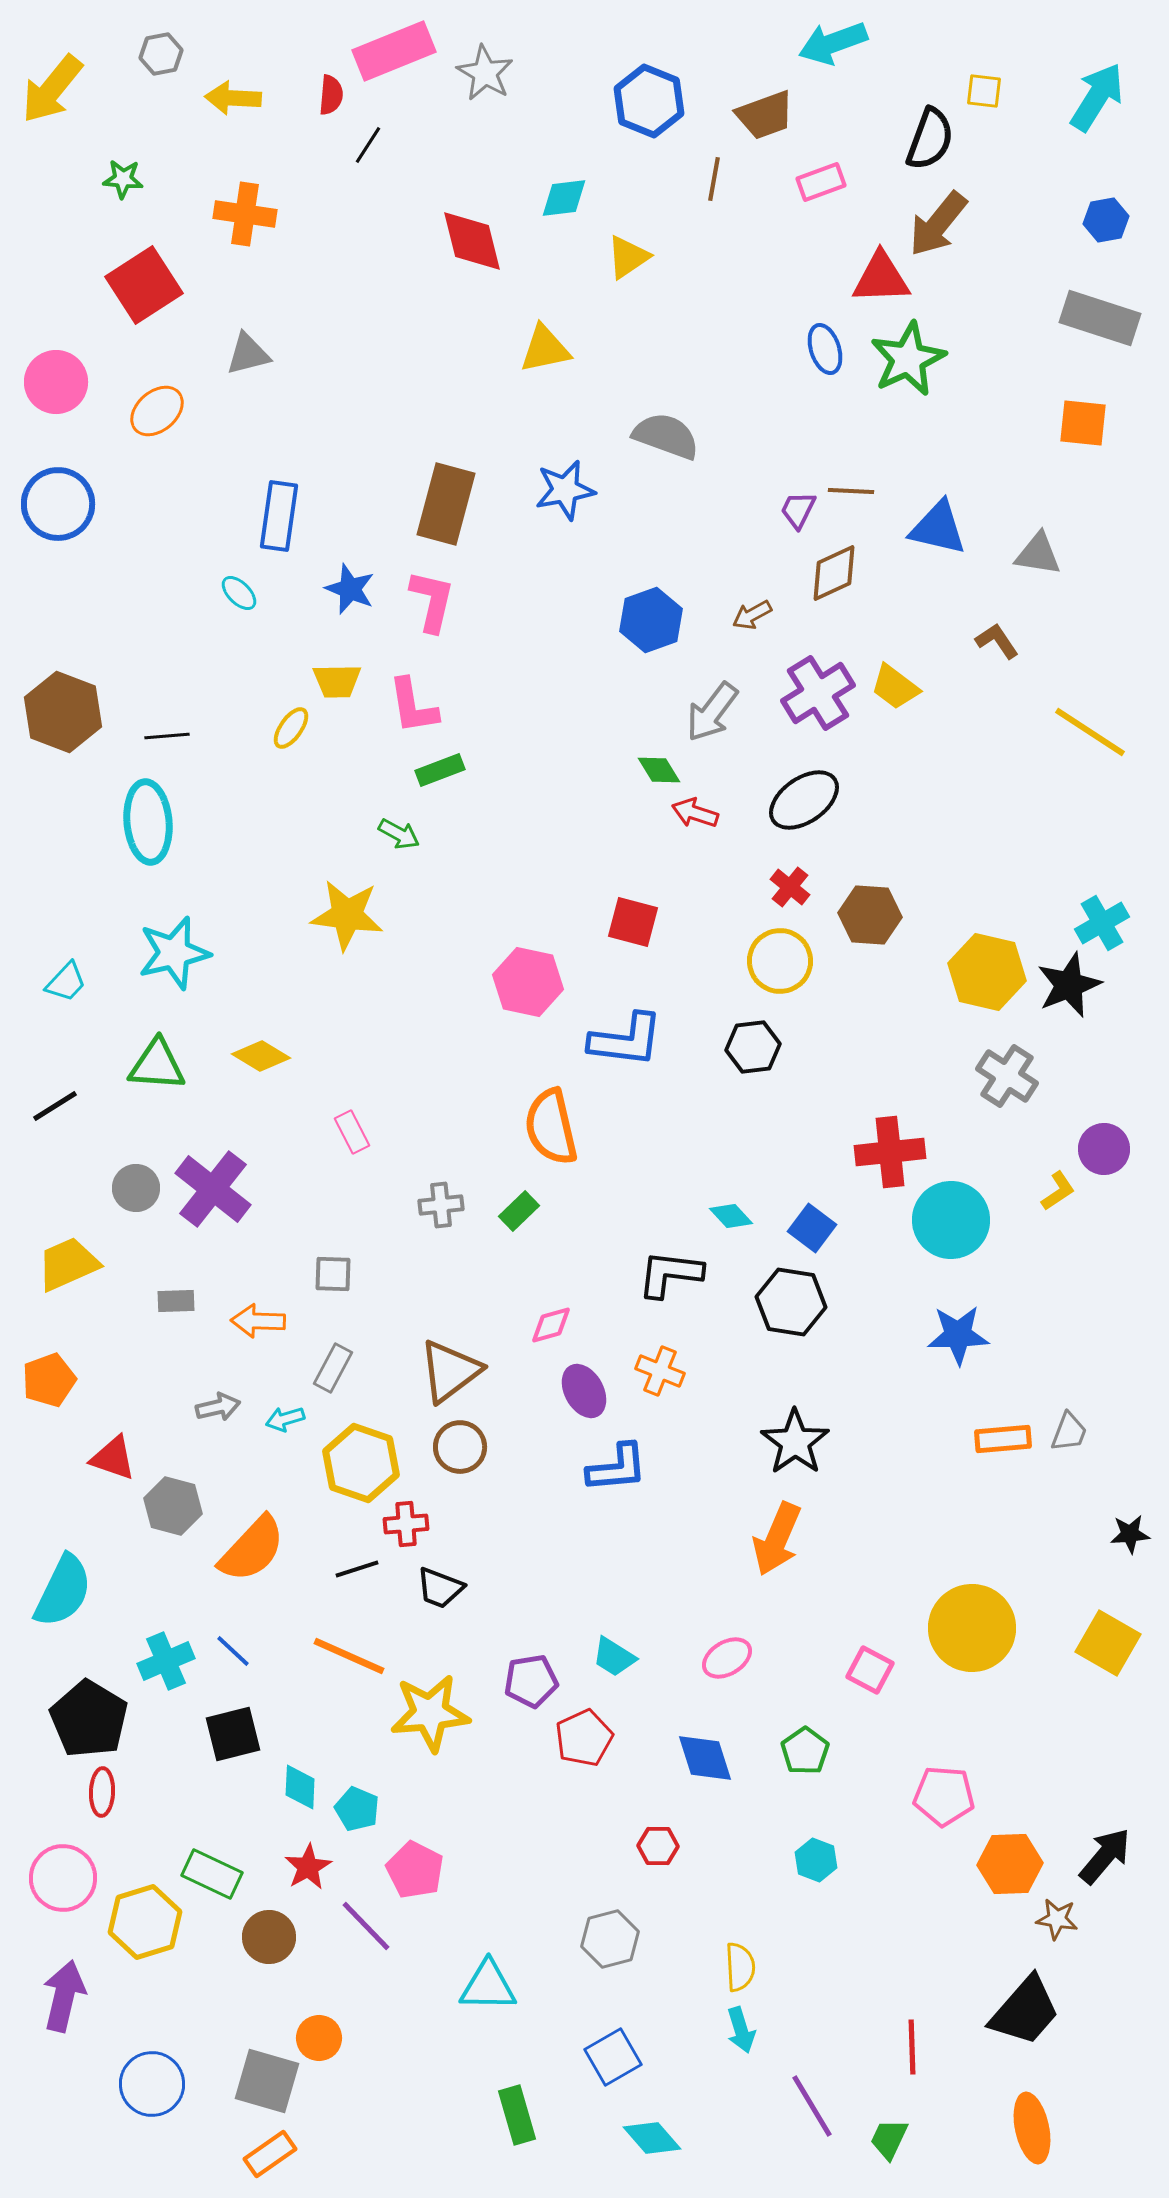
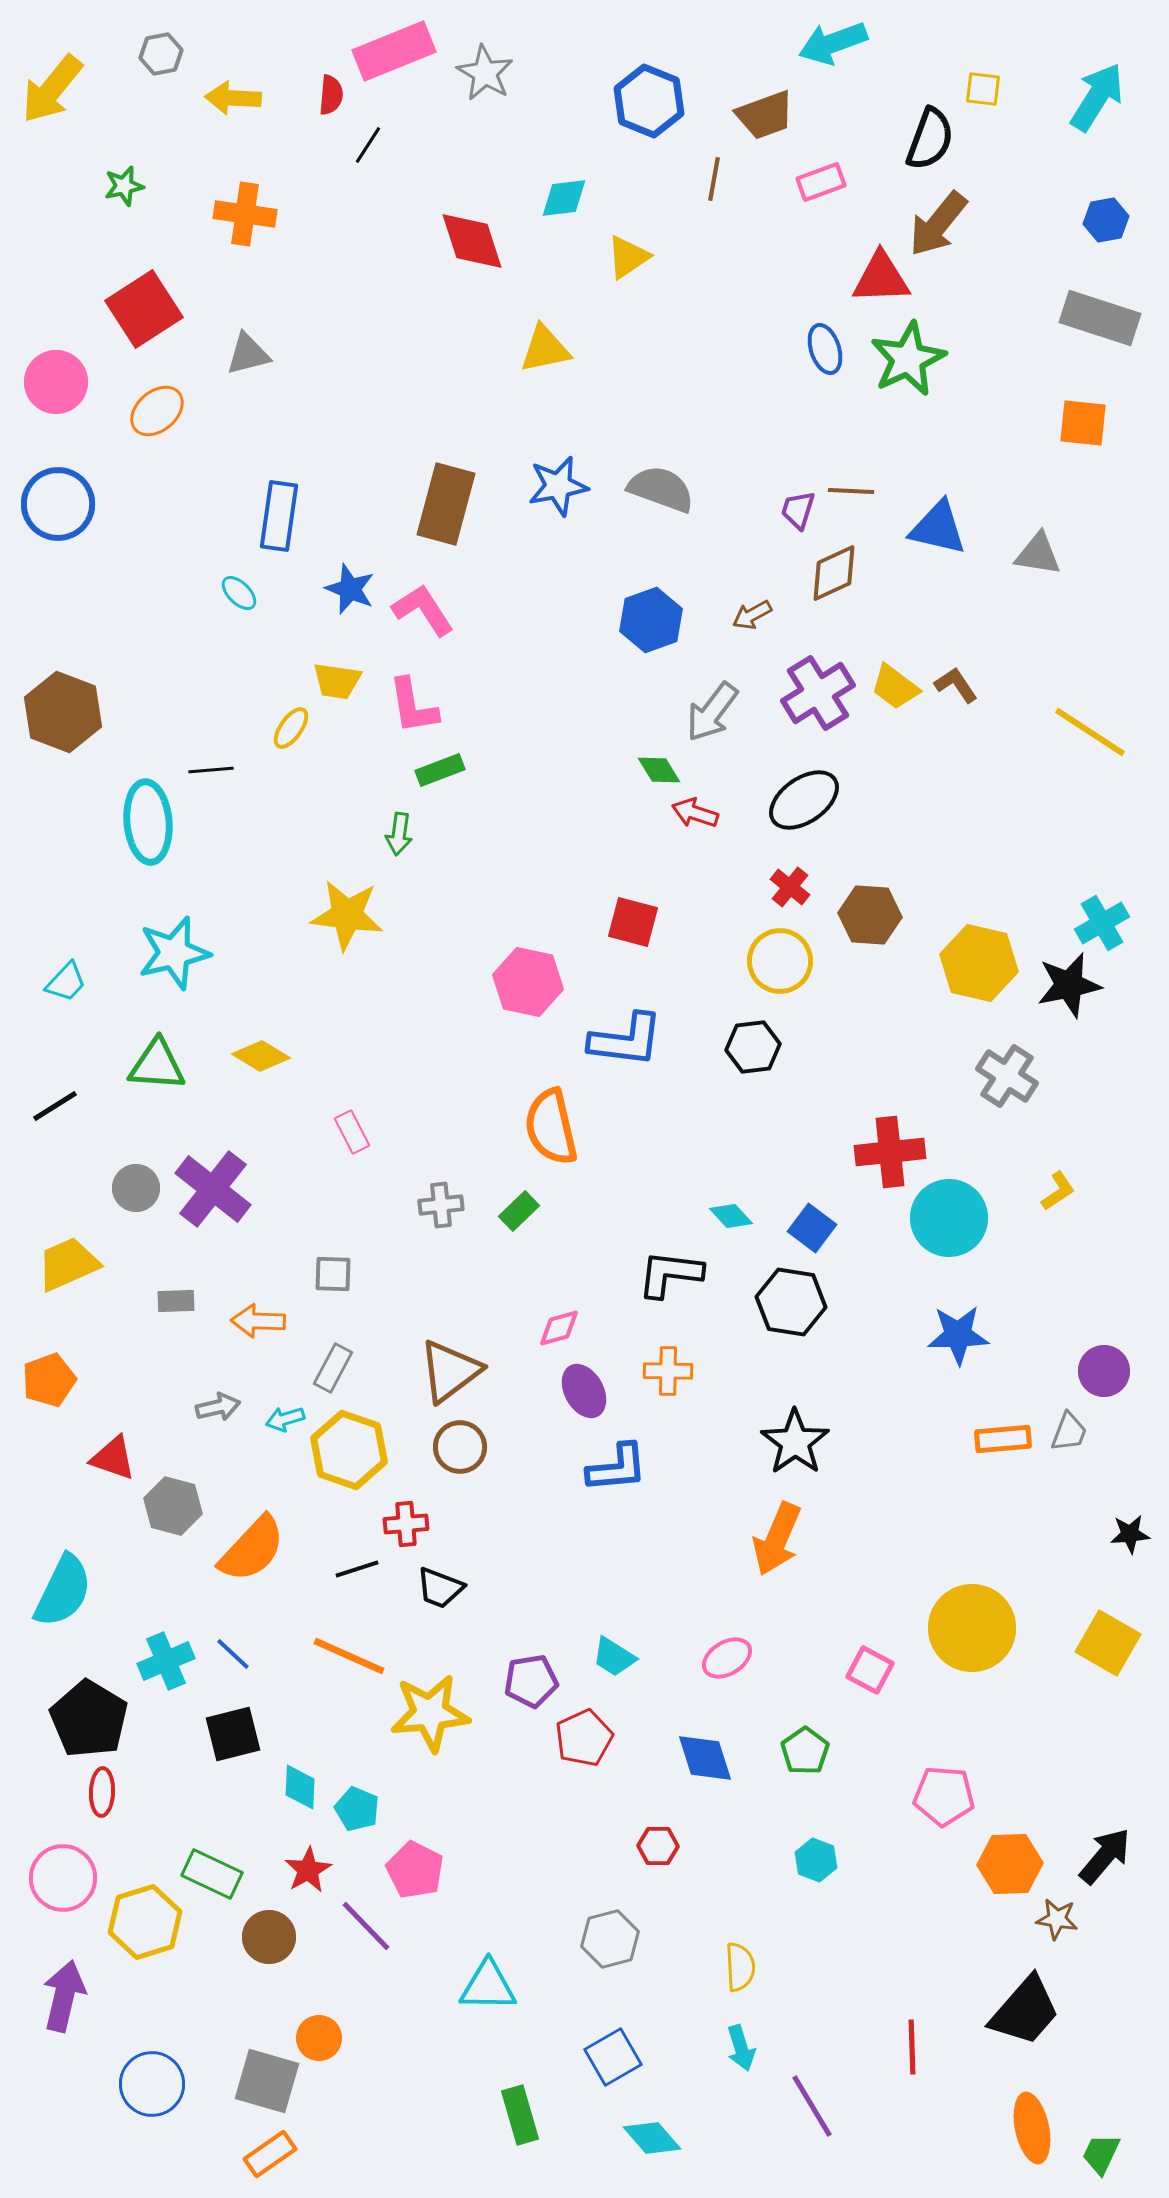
yellow square at (984, 91): moved 1 px left, 2 px up
green star at (123, 179): moved 1 px right, 7 px down; rotated 18 degrees counterclockwise
red diamond at (472, 241): rotated 4 degrees counterclockwise
red square at (144, 285): moved 24 px down
gray semicircle at (666, 436): moved 5 px left, 53 px down
blue star at (565, 490): moved 7 px left, 4 px up
purple trapezoid at (798, 510): rotated 9 degrees counterclockwise
pink L-shape at (432, 601): moved 9 px left, 9 px down; rotated 46 degrees counterclockwise
brown L-shape at (997, 641): moved 41 px left, 44 px down
yellow trapezoid at (337, 681): rotated 9 degrees clockwise
black line at (167, 736): moved 44 px right, 34 px down
green arrow at (399, 834): rotated 69 degrees clockwise
yellow hexagon at (987, 972): moved 8 px left, 9 px up
black star at (1069, 985): rotated 10 degrees clockwise
purple circle at (1104, 1149): moved 222 px down
cyan circle at (951, 1220): moved 2 px left, 2 px up
pink diamond at (551, 1325): moved 8 px right, 3 px down
orange cross at (660, 1371): moved 8 px right; rotated 21 degrees counterclockwise
yellow hexagon at (361, 1463): moved 12 px left, 13 px up
blue line at (233, 1651): moved 3 px down
red star at (308, 1867): moved 3 px down
cyan arrow at (741, 2030): moved 18 px down
green rectangle at (517, 2115): moved 3 px right
green trapezoid at (889, 2139): moved 212 px right, 15 px down
